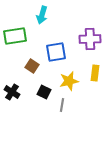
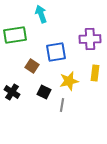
cyan arrow: moved 1 px left, 1 px up; rotated 144 degrees clockwise
green rectangle: moved 1 px up
